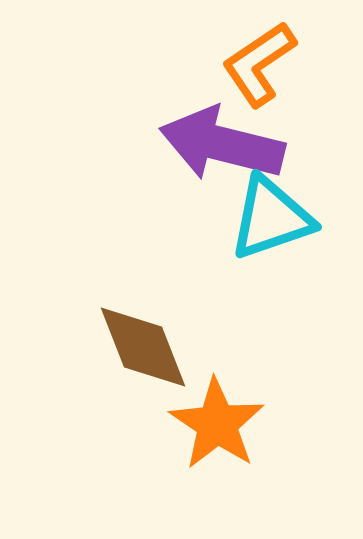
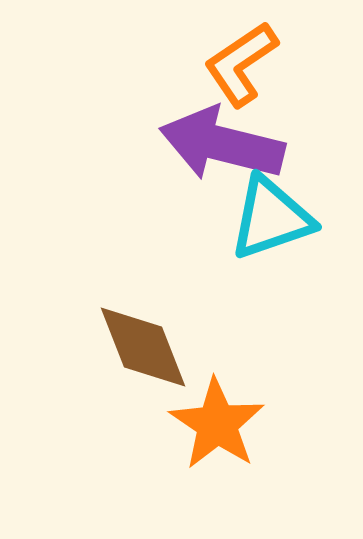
orange L-shape: moved 18 px left
